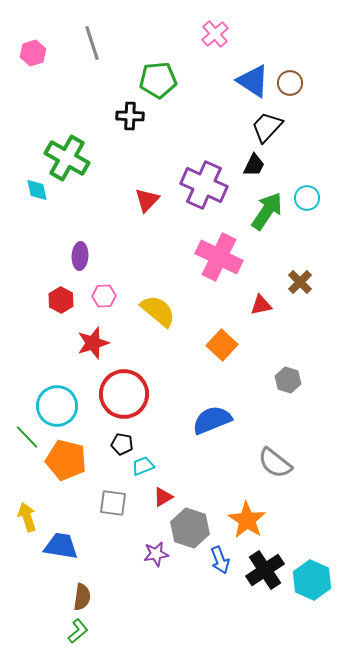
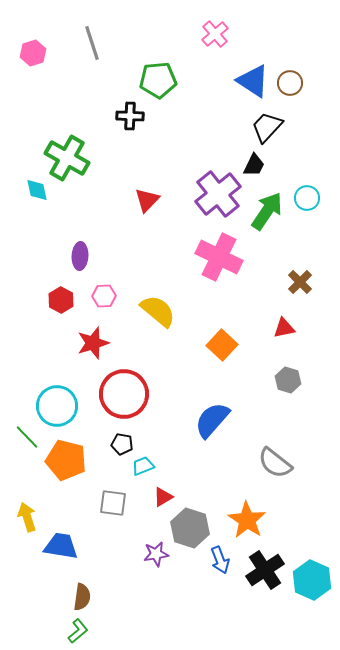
purple cross at (204, 185): moved 14 px right, 9 px down; rotated 27 degrees clockwise
red triangle at (261, 305): moved 23 px right, 23 px down
blue semicircle at (212, 420): rotated 27 degrees counterclockwise
